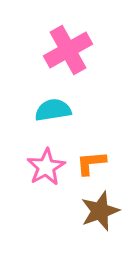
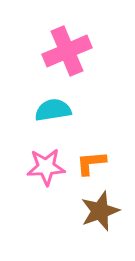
pink cross: moved 1 px left, 1 px down; rotated 6 degrees clockwise
pink star: rotated 27 degrees clockwise
